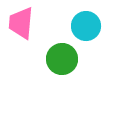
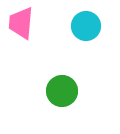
green circle: moved 32 px down
